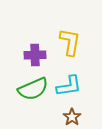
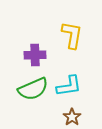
yellow L-shape: moved 2 px right, 7 px up
